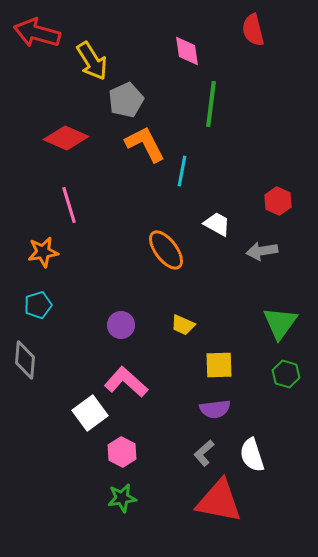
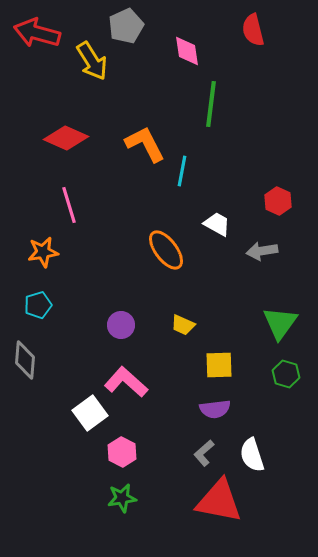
gray pentagon: moved 74 px up
